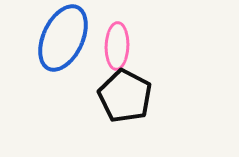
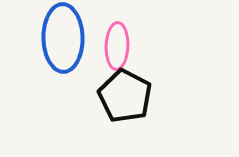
blue ellipse: rotated 26 degrees counterclockwise
